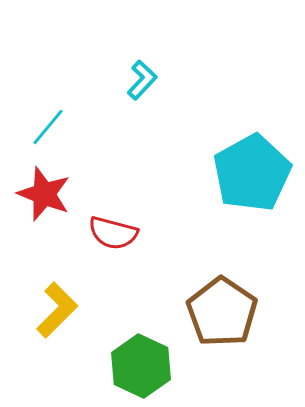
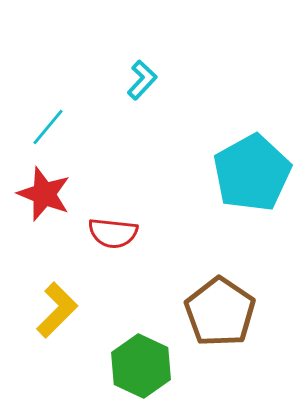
red semicircle: rotated 9 degrees counterclockwise
brown pentagon: moved 2 px left
